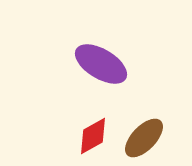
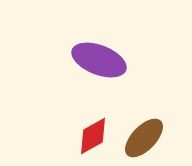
purple ellipse: moved 2 px left, 4 px up; rotated 10 degrees counterclockwise
